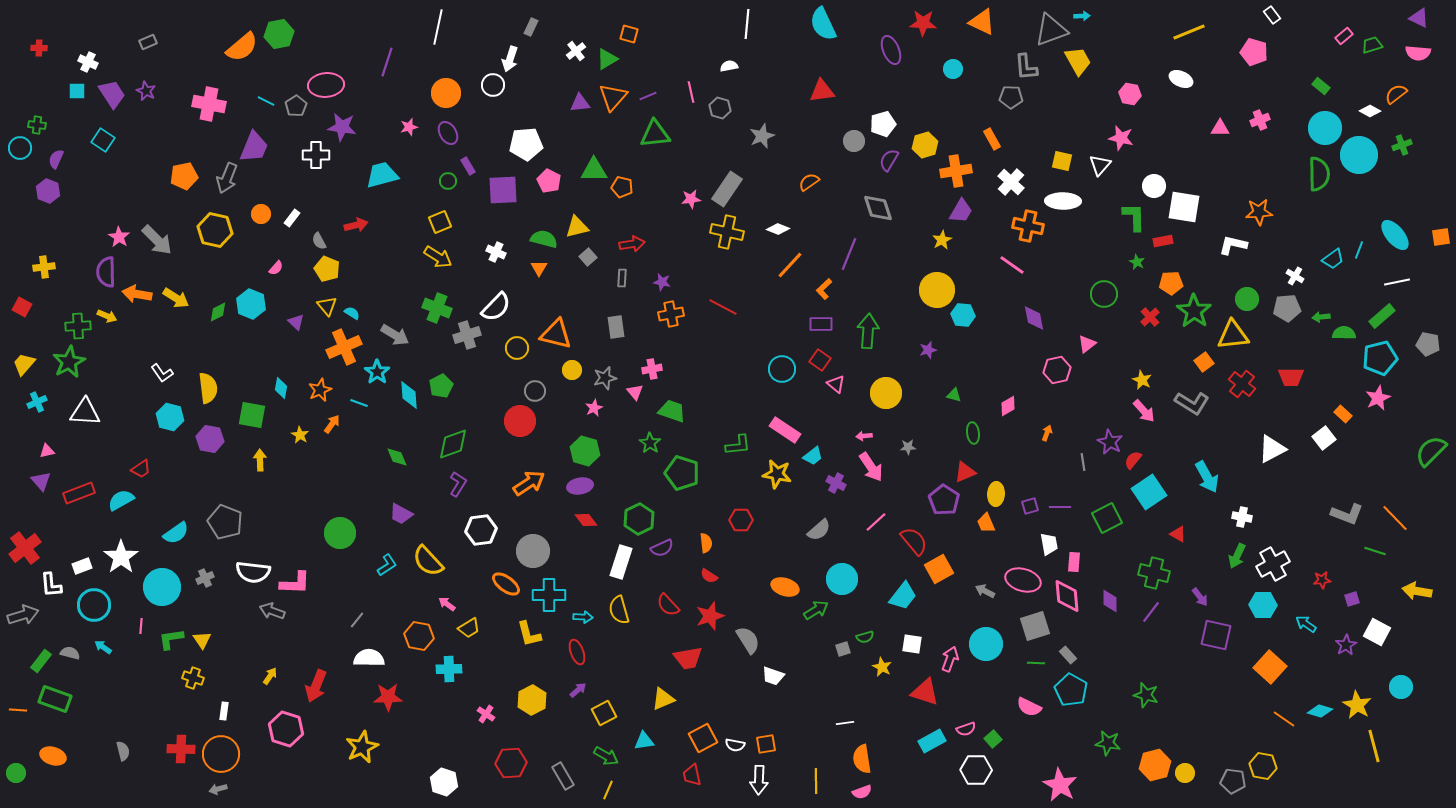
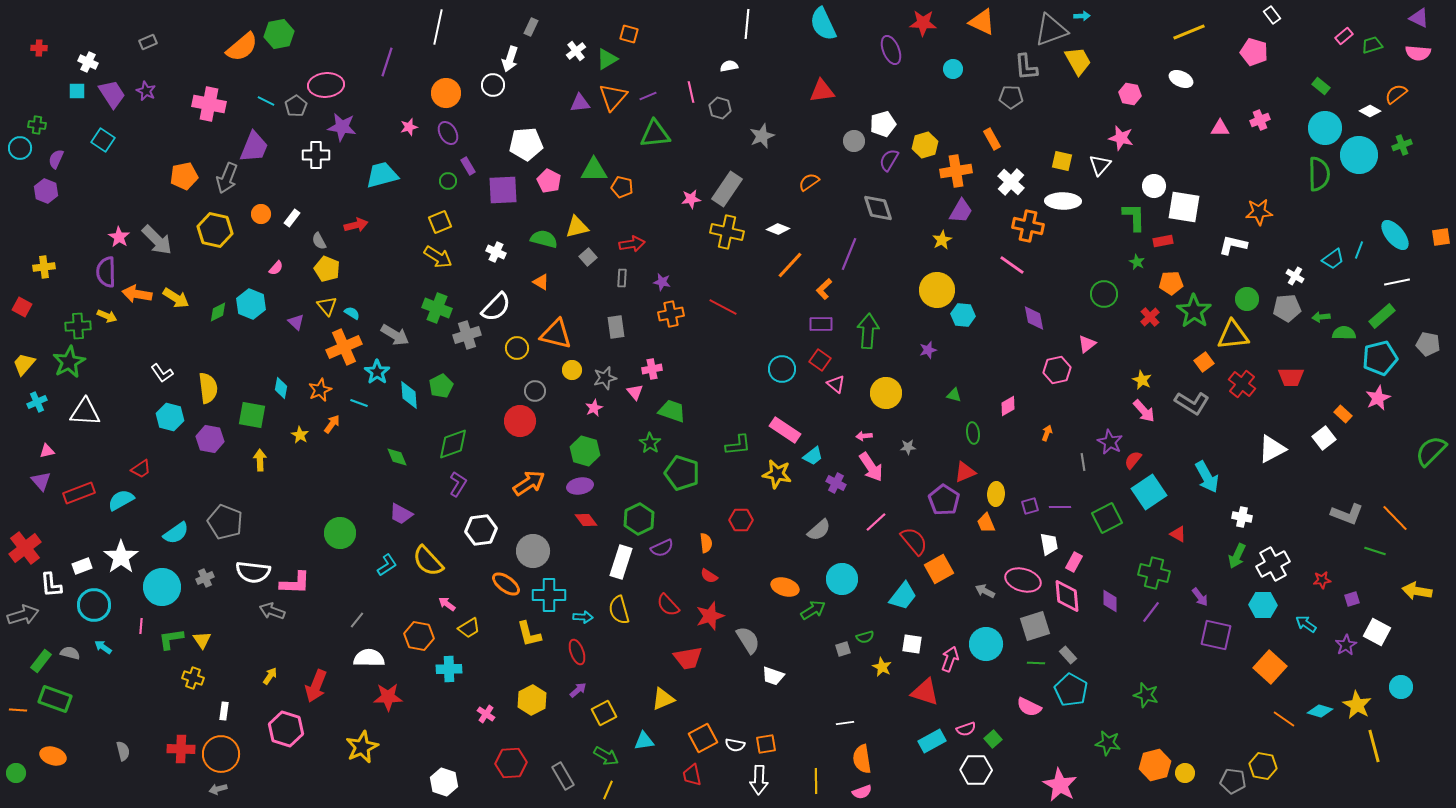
purple hexagon at (48, 191): moved 2 px left
orange triangle at (539, 268): moved 2 px right, 14 px down; rotated 30 degrees counterclockwise
pink rectangle at (1074, 562): rotated 24 degrees clockwise
green arrow at (816, 610): moved 3 px left
